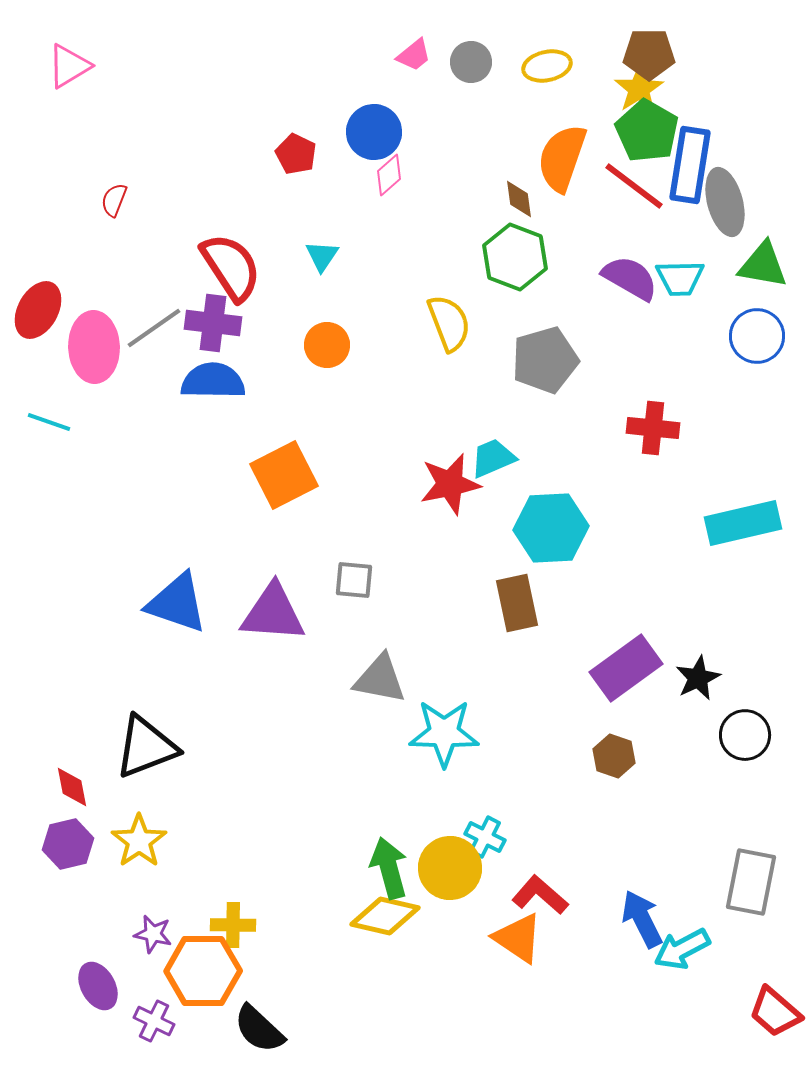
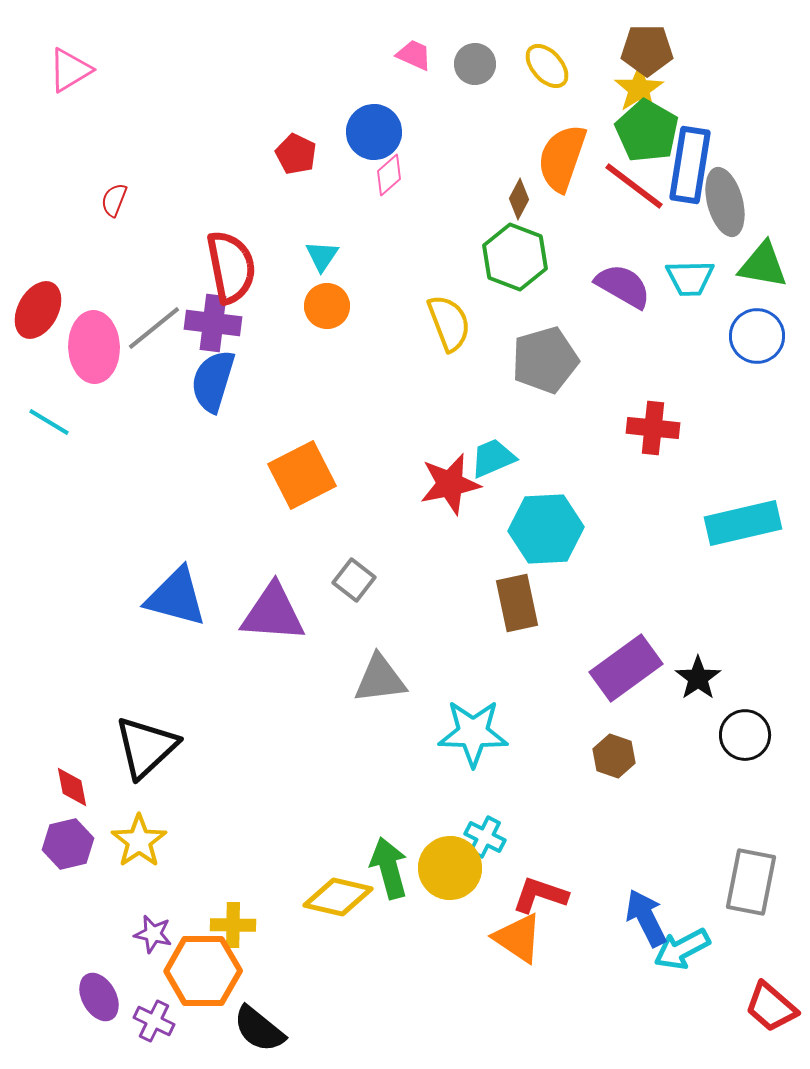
brown pentagon at (649, 54): moved 2 px left, 4 px up
pink trapezoid at (414, 55): rotated 117 degrees counterclockwise
gray circle at (471, 62): moved 4 px right, 2 px down
pink triangle at (69, 66): moved 1 px right, 4 px down
yellow ellipse at (547, 66): rotated 60 degrees clockwise
brown diamond at (519, 199): rotated 36 degrees clockwise
red semicircle at (231, 267): rotated 22 degrees clockwise
purple semicircle at (630, 278): moved 7 px left, 8 px down
cyan trapezoid at (680, 278): moved 10 px right
gray line at (154, 328): rotated 4 degrees counterclockwise
orange circle at (327, 345): moved 39 px up
blue semicircle at (213, 381): rotated 74 degrees counterclockwise
cyan line at (49, 422): rotated 12 degrees clockwise
orange square at (284, 475): moved 18 px right
cyan hexagon at (551, 528): moved 5 px left, 1 px down
gray square at (354, 580): rotated 33 degrees clockwise
blue triangle at (177, 603): moved 1 px left, 6 px up; rotated 4 degrees counterclockwise
black star at (698, 678): rotated 9 degrees counterclockwise
gray triangle at (380, 679): rotated 18 degrees counterclockwise
cyan star at (444, 733): moved 29 px right
black triangle at (146, 747): rotated 22 degrees counterclockwise
red L-shape at (540, 895): rotated 22 degrees counterclockwise
yellow diamond at (385, 916): moved 47 px left, 19 px up
blue arrow at (642, 919): moved 4 px right, 1 px up
purple ellipse at (98, 986): moved 1 px right, 11 px down
red trapezoid at (775, 1012): moved 4 px left, 5 px up
black semicircle at (259, 1029): rotated 4 degrees counterclockwise
